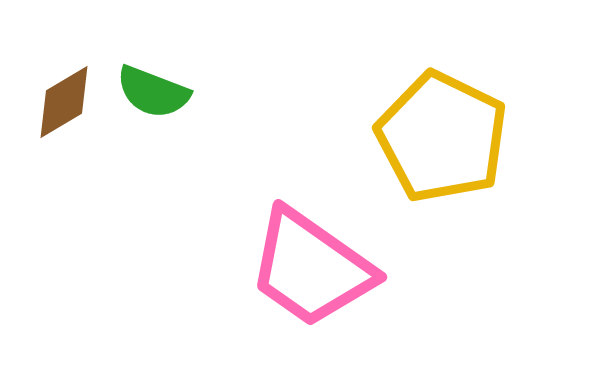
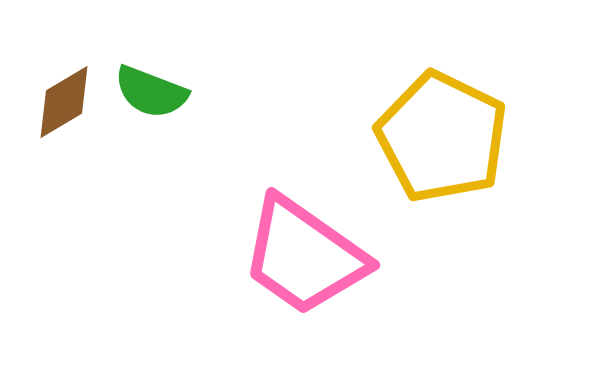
green semicircle: moved 2 px left
pink trapezoid: moved 7 px left, 12 px up
